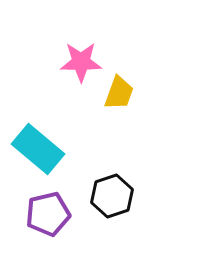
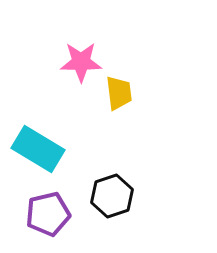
yellow trapezoid: rotated 27 degrees counterclockwise
cyan rectangle: rotated 9 degrees counterclockwise
